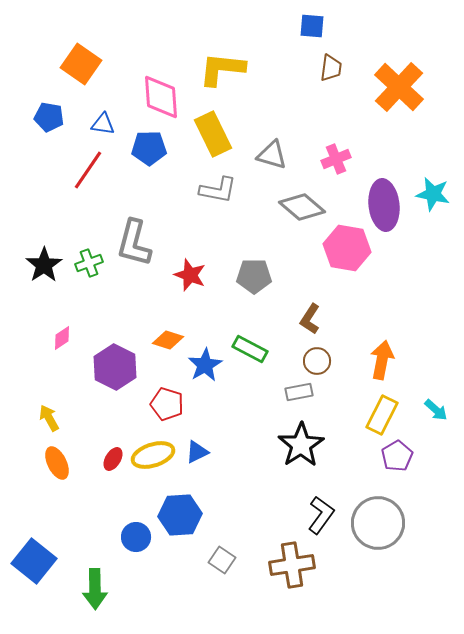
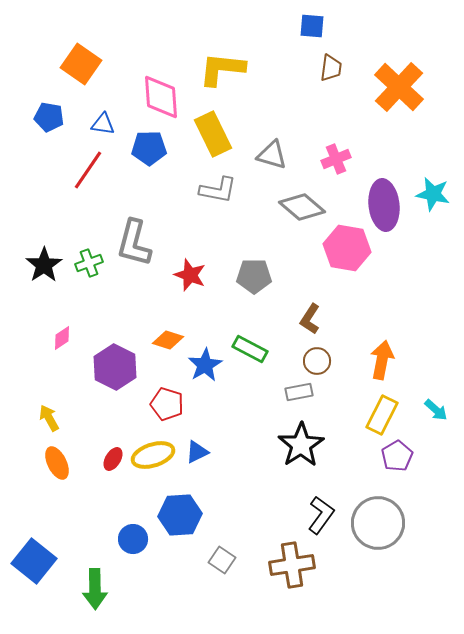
blue circle at (136, 537): moved 3 px left, 2 px down
